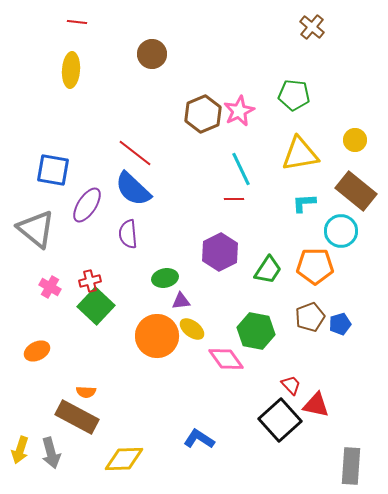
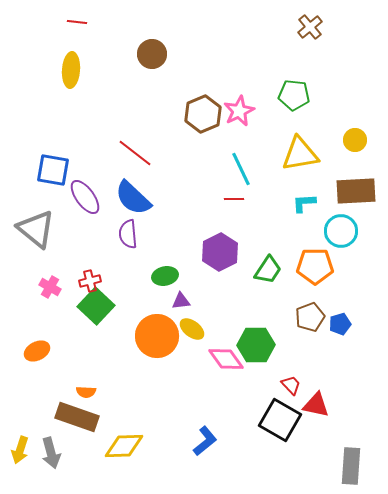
brown cross at (312, 27): moved 2 px left; rotated 10 degrees clockwise
blue semicircle at (133, 189): moved 9 px down
brown rectangle at (356, 191): rotated 42 degrees counterclockwise
purple ellipse at (87, 205): moved 2 px left, 8 px up; rotated 69 degrees counterclockwise
green ellipse at (165, 278): moved 2 px up
green hexagon at (256, 331): moved 14 px down; rotated 12 degrees counterclockwise
brown rectangle at (77, 417): rotated 9 degrees counterclockwise
black square at (280, 420): rotated 18 degrees counterclockwise
blue L-shape at (199, 439): moved 6 px right, 2 px down; rotated 108 degrees clockwise
yellow diamond at (124, 459): moved 13 px up
